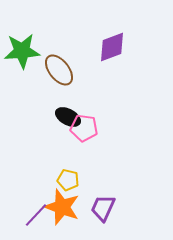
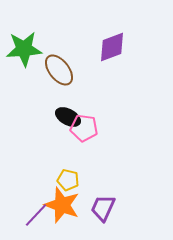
green star: moved 2 px right, 2 px up
orange star: moved 2 px up
